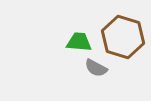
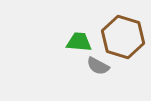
gray semicircle: moved 2 px right, 2 px up
